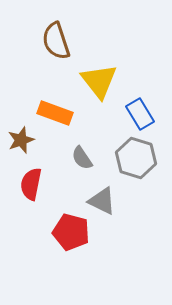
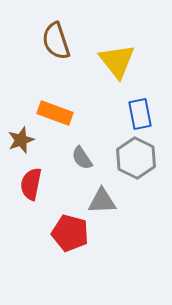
yellow triangle: moved 18 px right, 20 px up
blue rectangle: rotated 20 degrees clockwise
gray hexagon: rotated 9 degrees clockwise
gray triangle: rotated 28 degrees counterclockwise
red pentagon: moved 1 px left, 1 px down
